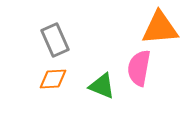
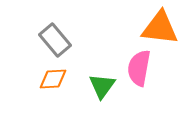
orange triangle: rotated 12 degrees clockwise
gray rectangle: rotated 16 degrees counterclockwise
green triangle: rotated 44 degrees clockwise
